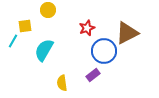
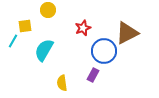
red star: moved 4 px left
purple rectangle: rotated 24 degrees counterclockwise
